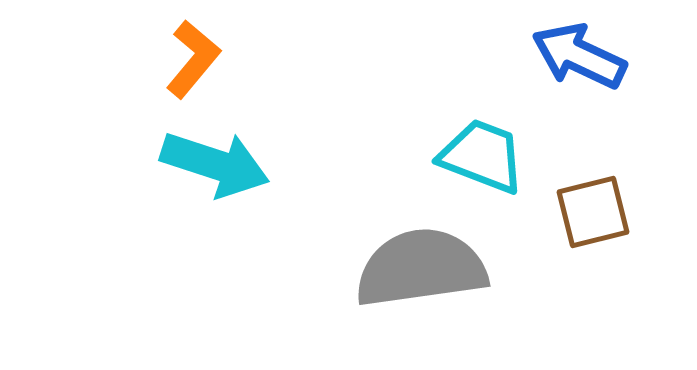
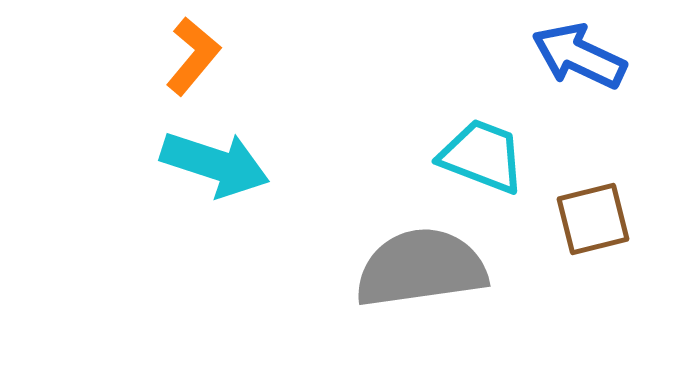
orange L-shape: moved 3 px up
brown square: moved 7 px down
